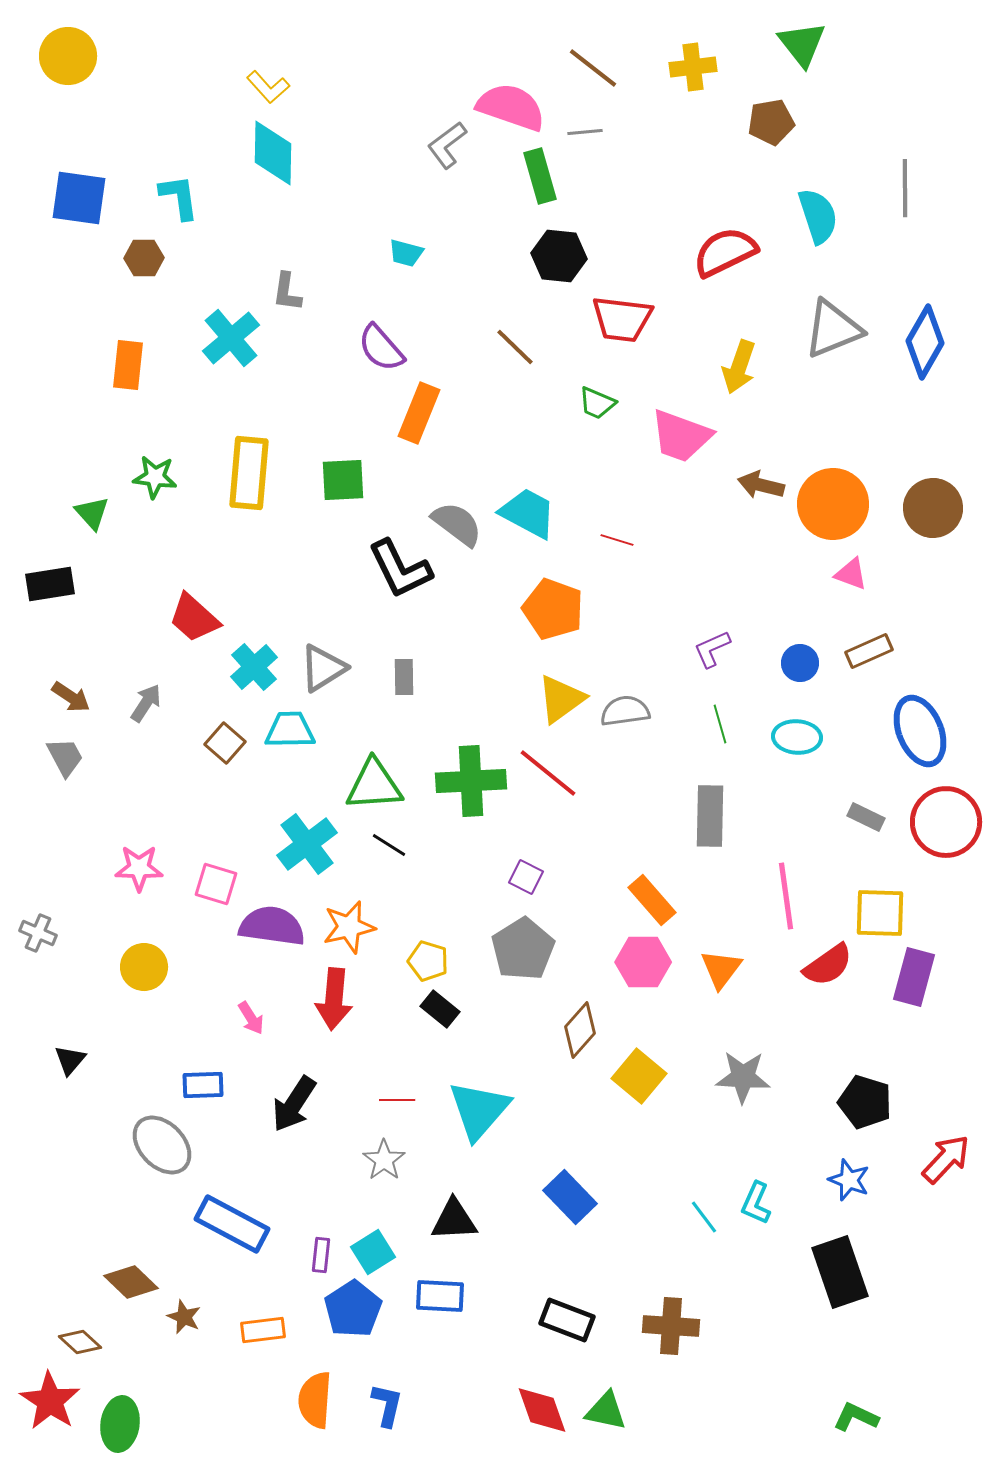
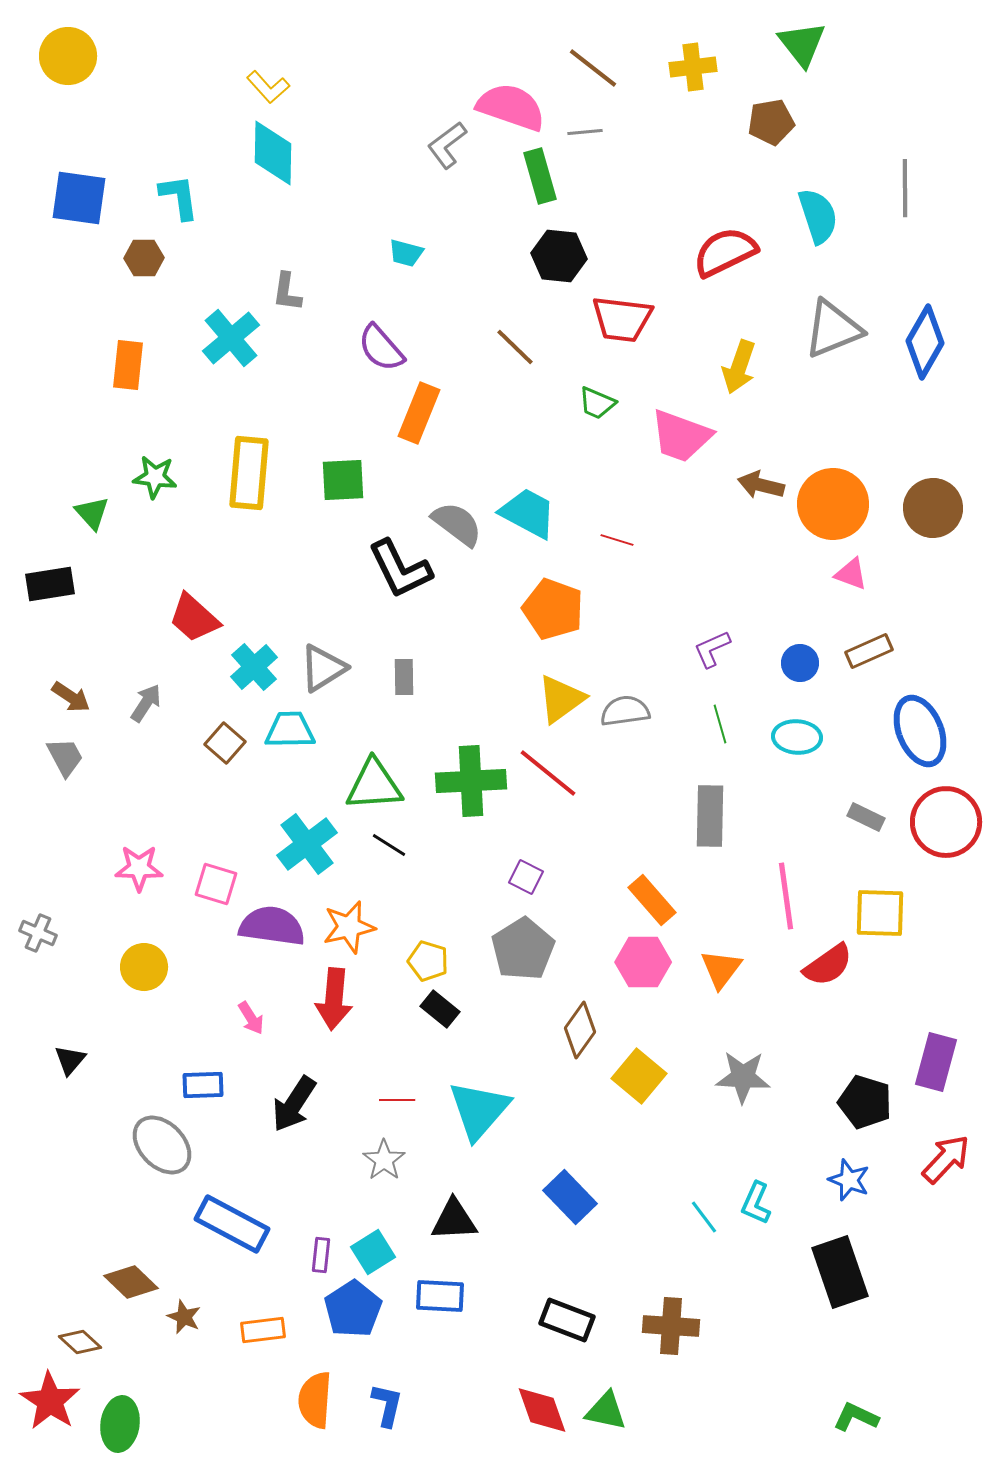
purple rectangle at (914, 977): moved 22 px right, 85 px down
brown diamond at (580, 1030): rotated 6 degrees counterclockwise
